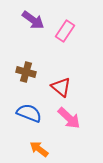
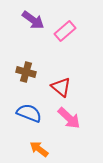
pink rectangle: rotated 15 degrees clockwise
